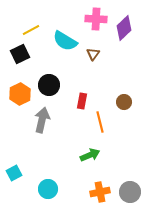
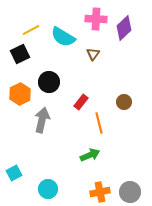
cyan semicircle: moved 2 px left, 4 px up
black circle: moved 3 px up
red rectangle: moved 1 px left, 1 px down; rotated 28 degrees clockwise
orange line: moved 1 px left, 1 px down
